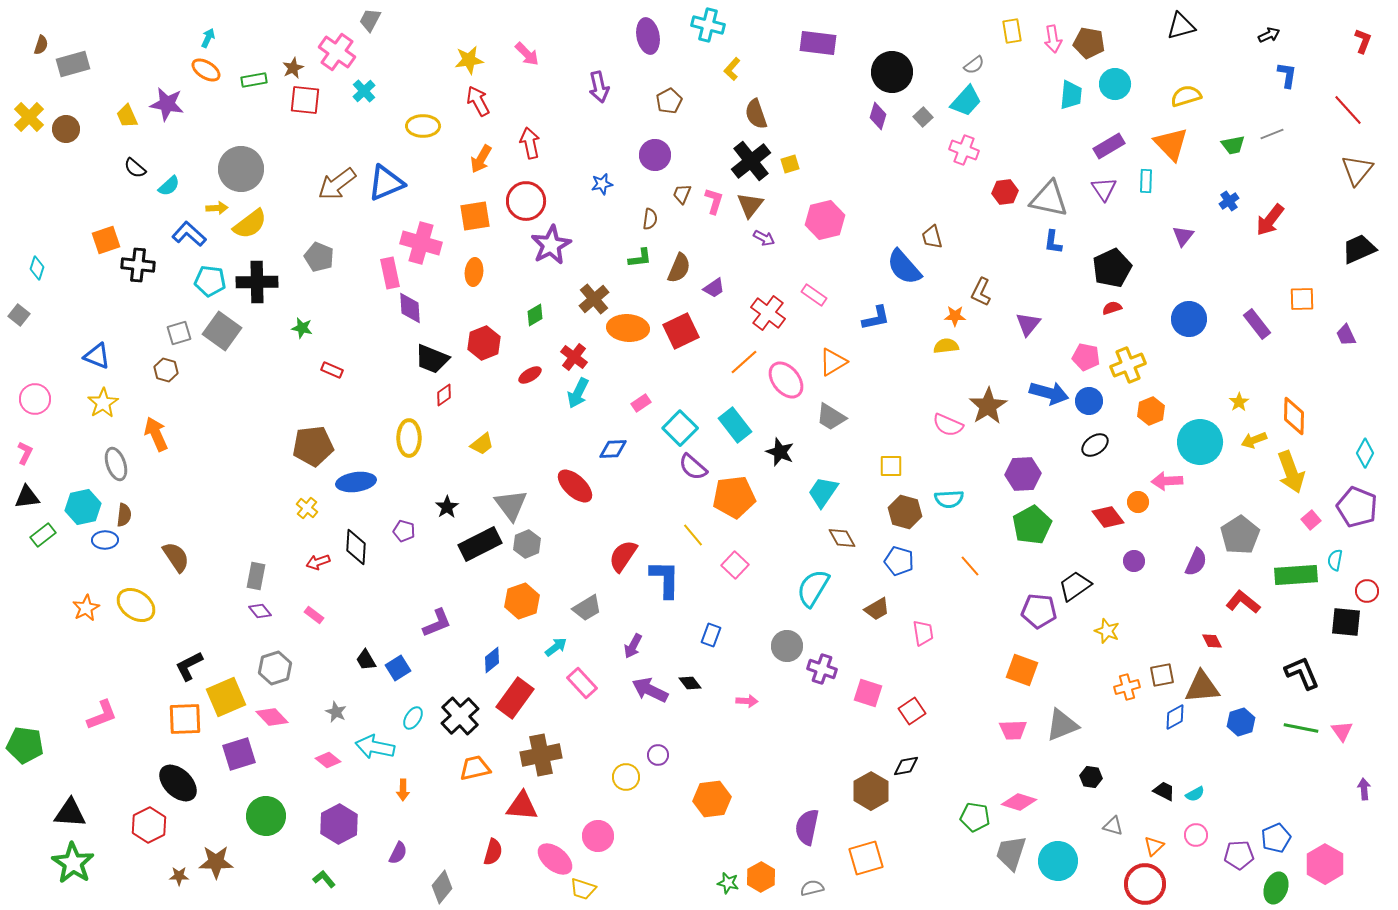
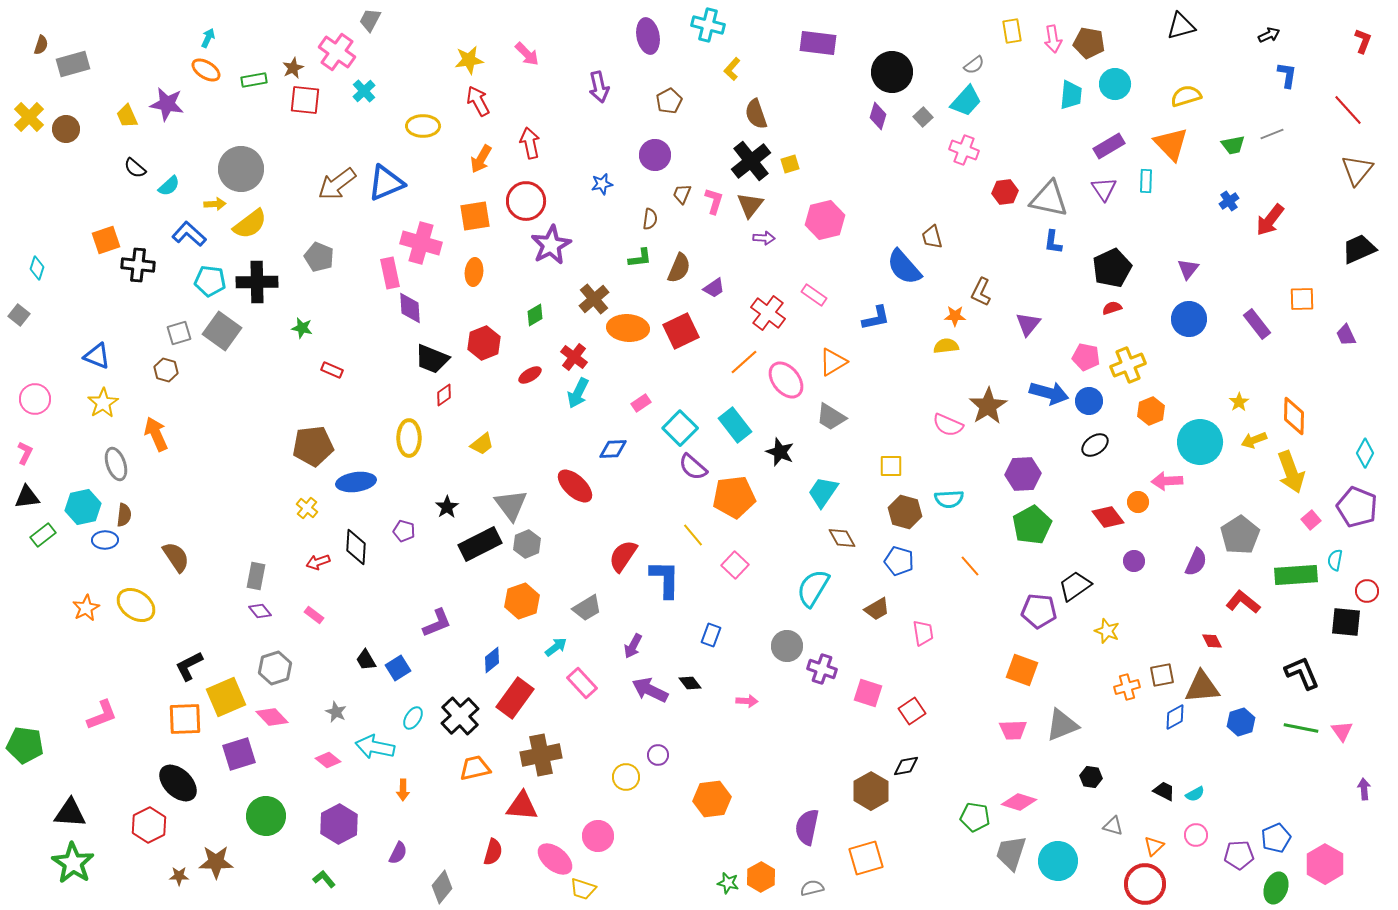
yellow arrow at (217, 208): moved 2 px left, 4 px up
purple triangle at (1183, 236): moved 5 px right, 33 px down
purple arrow at (764, 238): rotated 25 degrees counterclockwise
